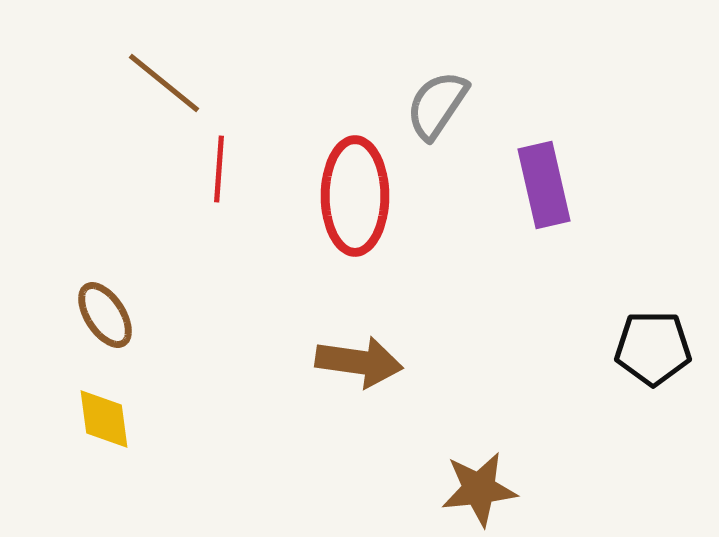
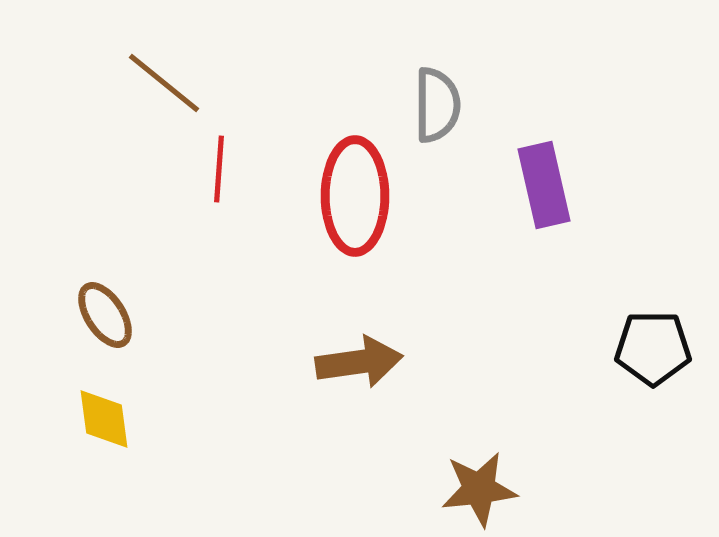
gray semicircle: rotated 146 degrees clockwise
brown arrow: rotated 16 degrees counterclockwise
